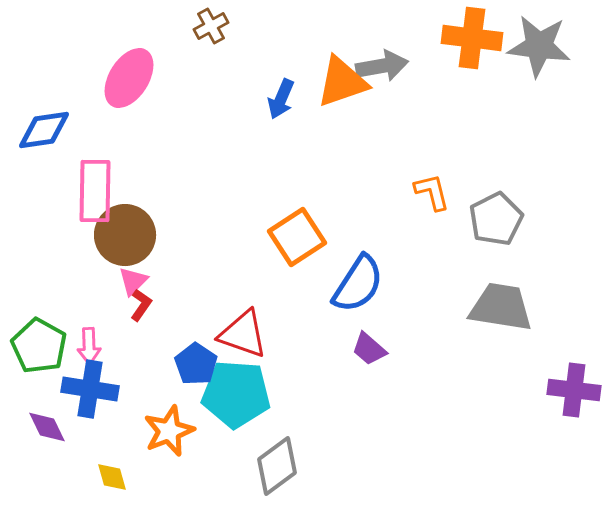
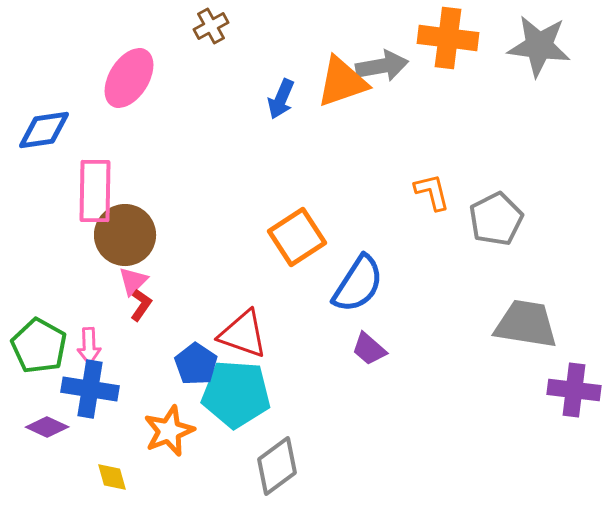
orange cross: moved 24 px left
gray trapezoid: moved 25 px right, 17 px down
purple diamond: rotated 39 degrees counterclockwise
